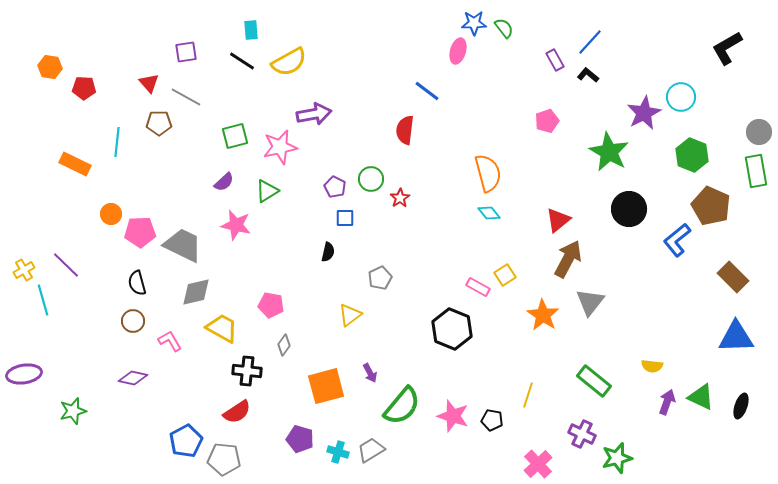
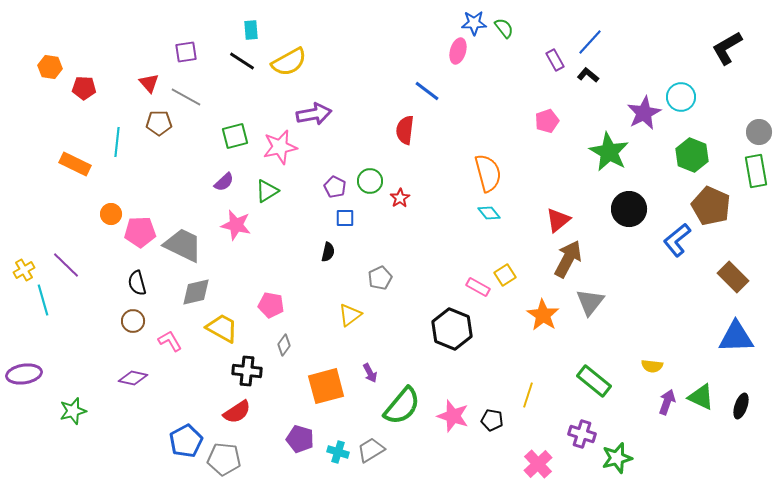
green circle at (371, 179): moved 1 px left, 2 px down
purple cross at (582, 434): rotated 8 degrees counterclockwise
